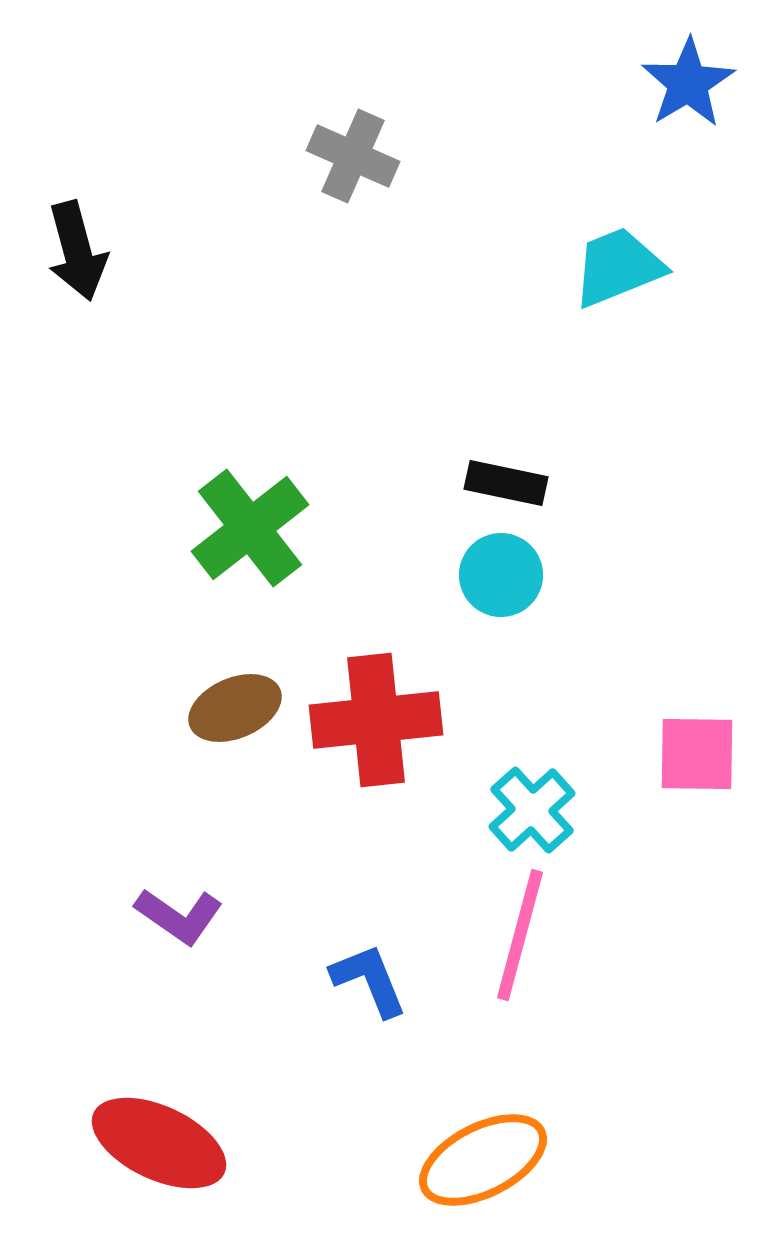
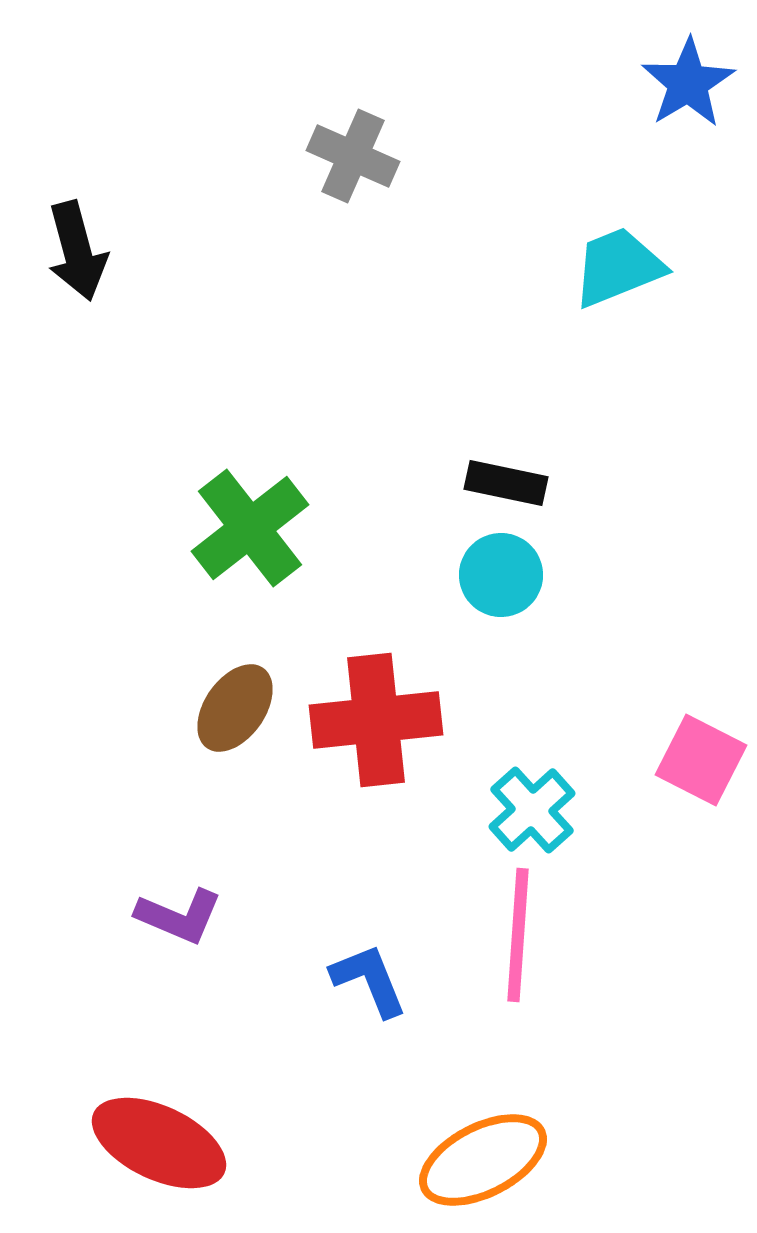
brown ellipse: rotated 32 degrees counterclockwise
pink square: moved 4 px right, 6 px down; rotated 26 degrees clockwise
purple L-shape: rotated 12 degrees counterclockwise
pink line: moved 2 px left; rotated 11 degrees counterclockwise
